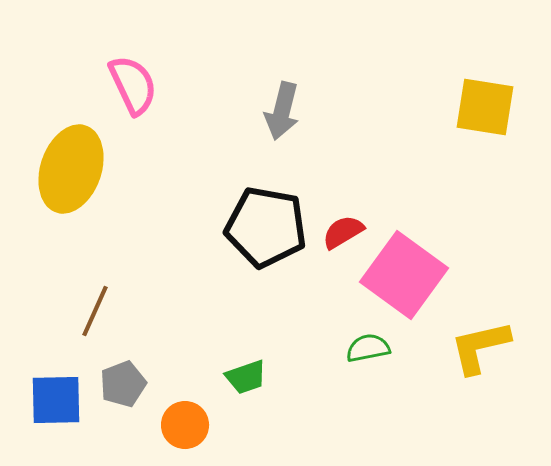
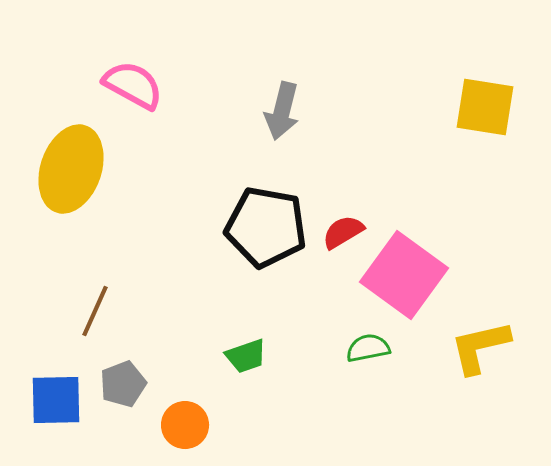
pink semicircle: rotated 36 degrees counterclockwise
green trapezoid: moved 21 px up
